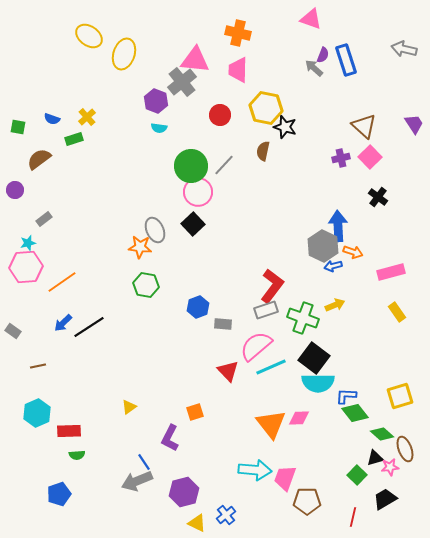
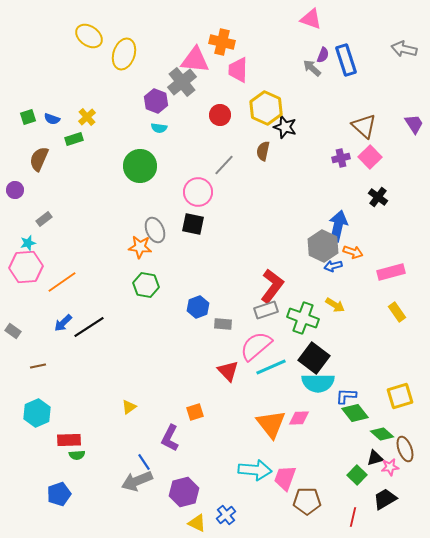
orange cross at (238, 33): moved 16 px left, 9 px down
gray arrow at (314, 68): moved 2 px left
yellow hexagon at (266, 108): rotated 12 degrees clockwise
green square at (18, 127): moved 10 px right, 10 px up; rotated 28 degrees counterclockwise
brown semicircle at (39, 159): rotated 30 degrees counterclockwise
green circle at (191, 166): moved 51 px left
black square at (193, 224): rotated 35 degrees counterclockwise
blue arrow at (338, 226): rotated 16 degrees clockwise
yellow arrow at (335, 305): rotated 54 degrees clockwise
red rectangle at (69, 431): moved 9 px down
